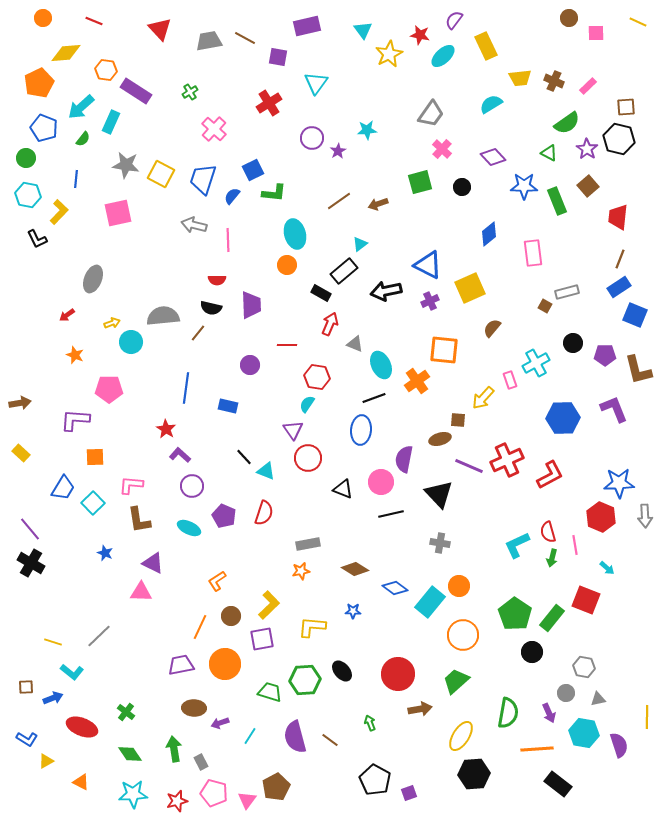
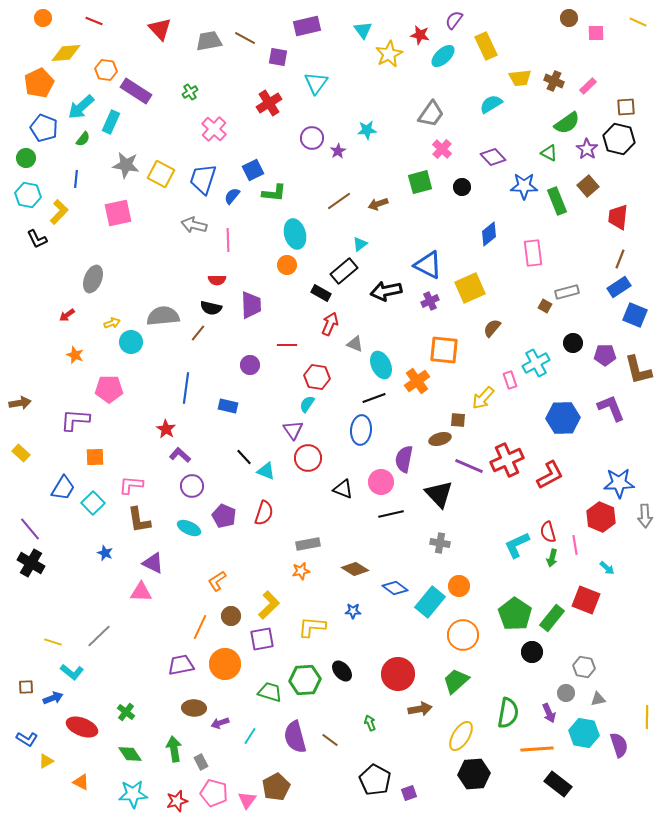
purple L-shape at (614, 409): moved 3 px left, 1 px up
